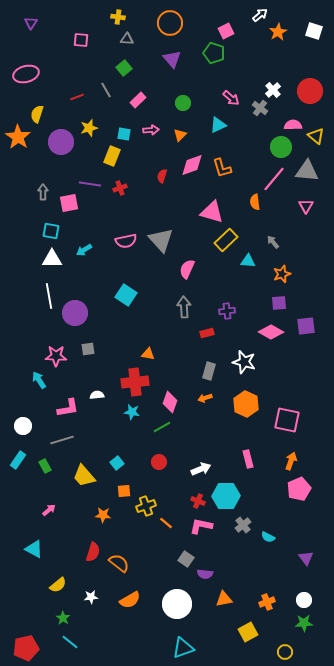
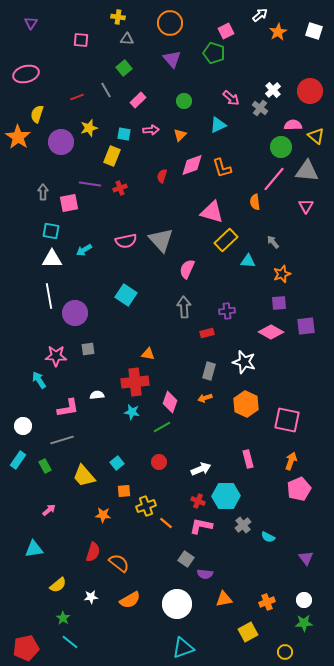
green circle at (183, 103): moved 1 px right, 2 px up
cyan triangle at (34, 549): rotated 36 degrees counterclockwise
